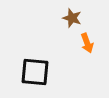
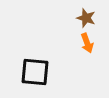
brown star: moved 14 px right
